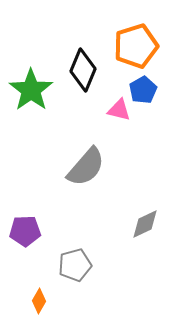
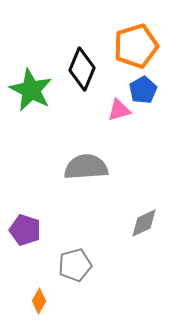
black diamond: moved 1 px left, 1 px up
green star: rotated 9 degrees counterclockwise
pink triangle: rotated 30 degrees counterclockwise
gray semicircle: rotated 135 degrees counterclockwise
gray diamond: moved 1 px left, 1 px up
purple pentagon: moved 1 px up; rotated 20 degrees clockwise
